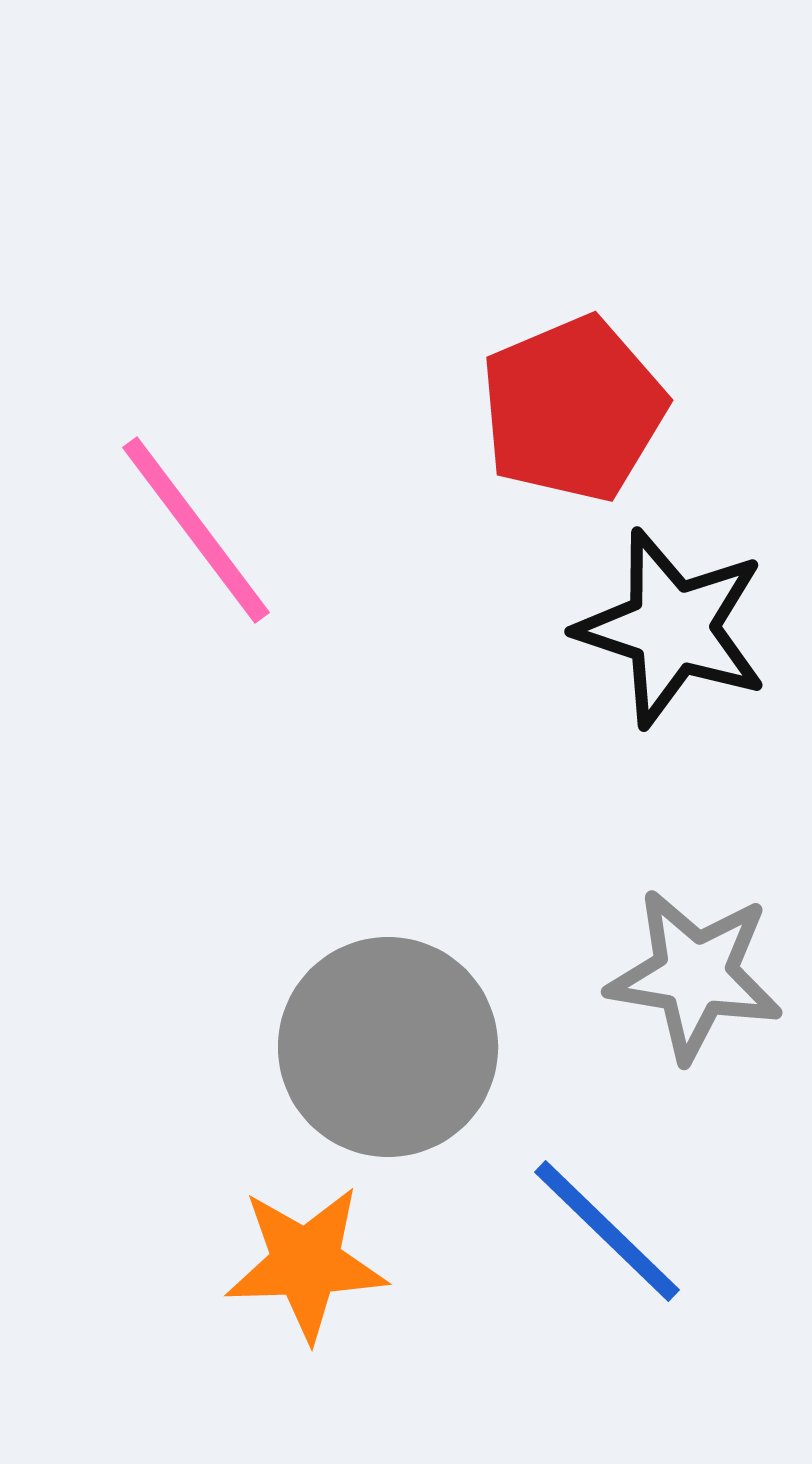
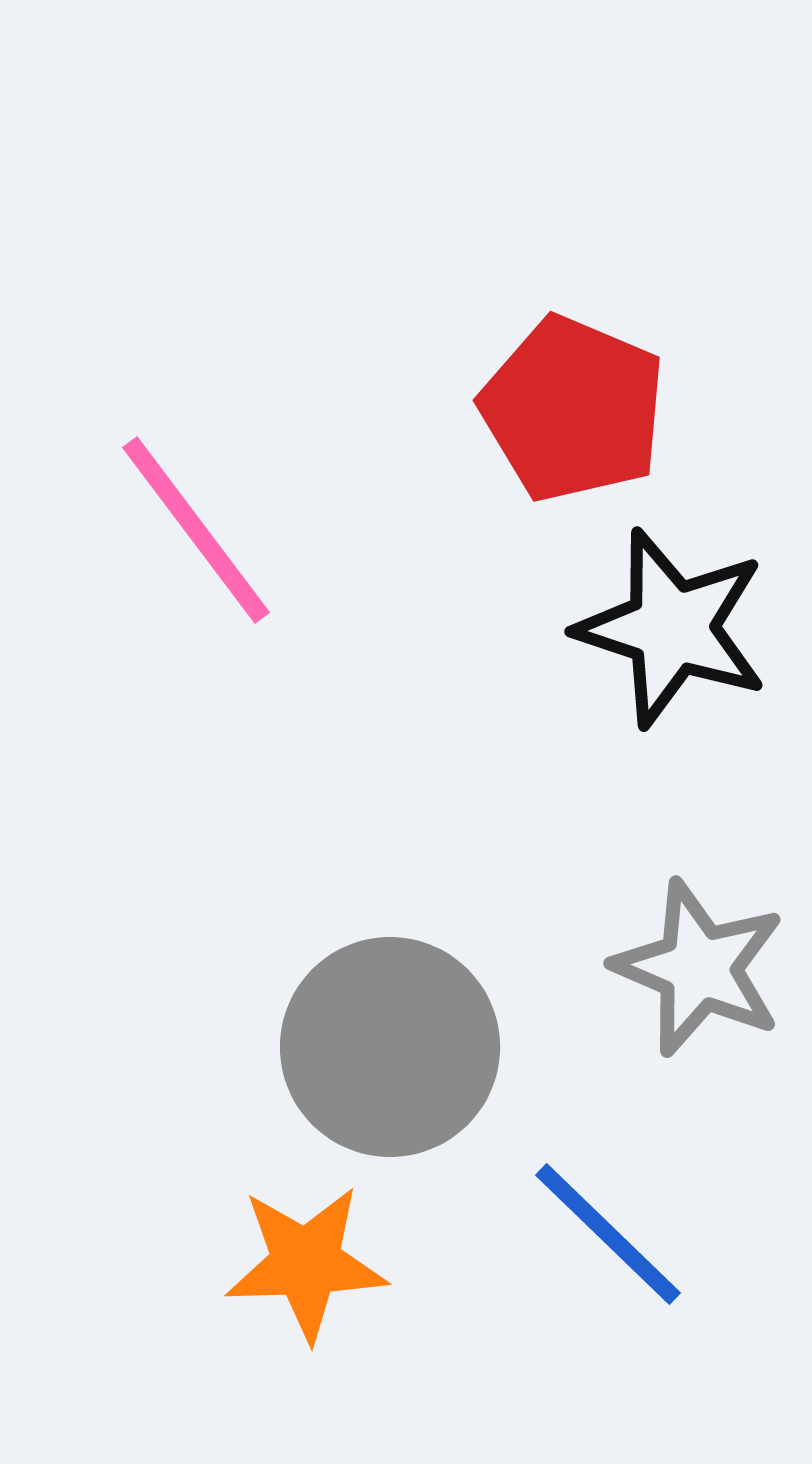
red pentagon: rotated 26 degrees counterclockwise
gray star: moved 4 px right, 7 px up; rotated 14 degrees clockwise
gray circle: moved 2 px right
blue line: moved 1 px right, 3 px down
